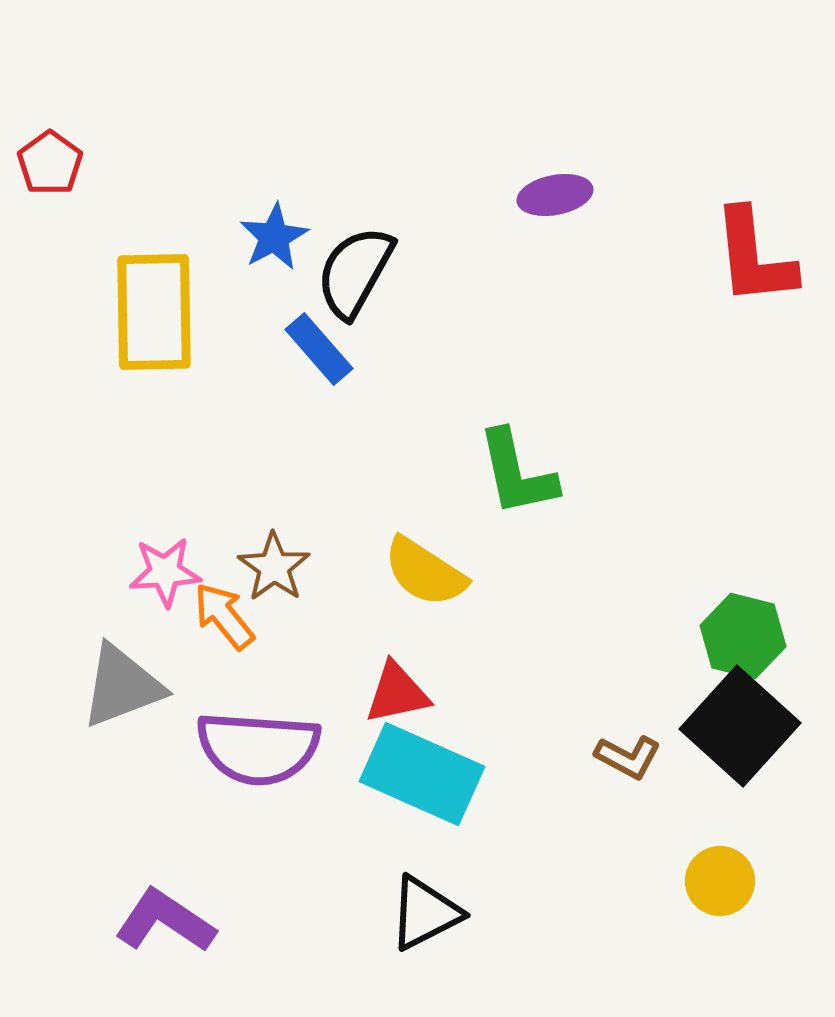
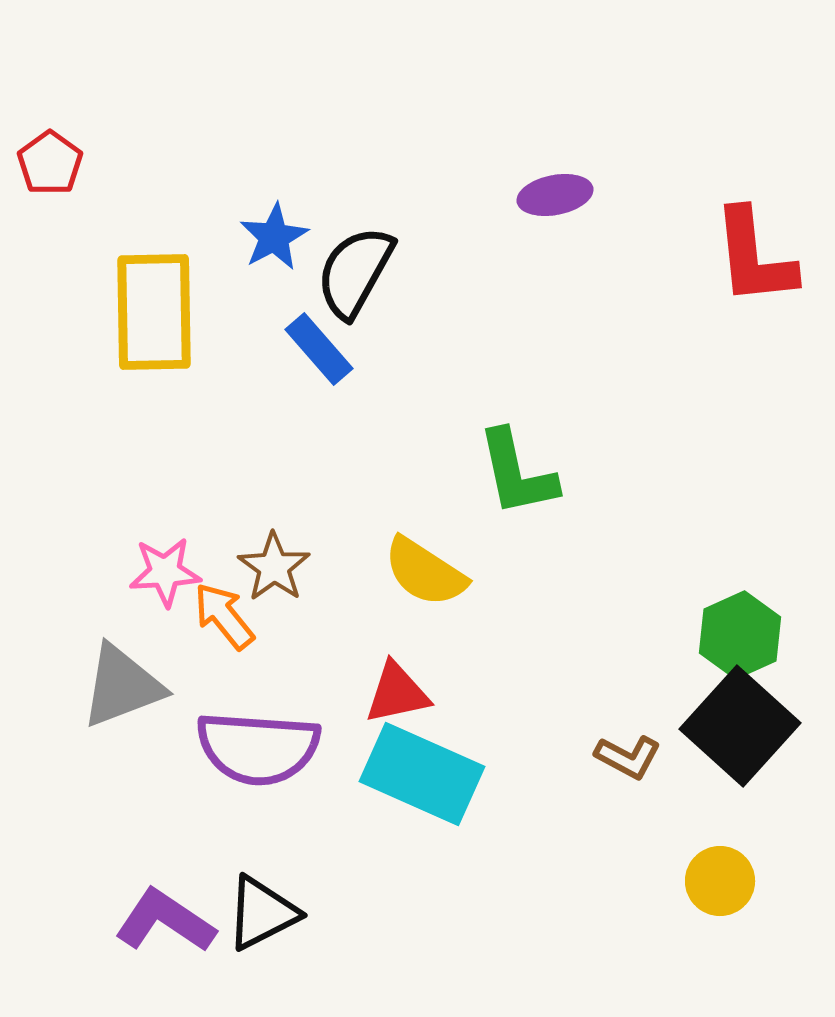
green hexagon: moved 3 px left, 1 px up; rotated 22 degrees clockwise
black triangle: moved 163 px left
